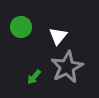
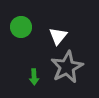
green arrow: rotated 42 degrees counterclockwise
